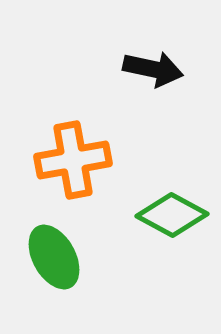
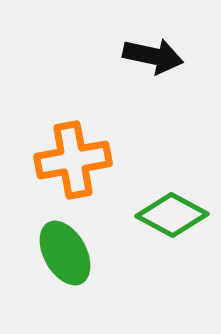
black arrow: moved 13 px up
green ellipse: moved 11 px right, 4 px up
